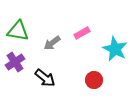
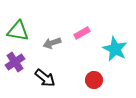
gray arrow: rotated 18 degrees clockwise
